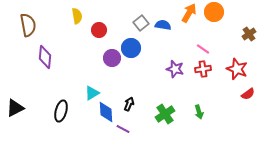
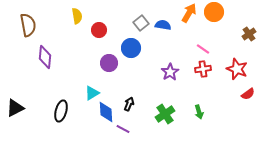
purple circle: moved 3 px left, 5 px down
purple star: moved 5 px left, 3 px down; rotated 24 degrees clockwise
